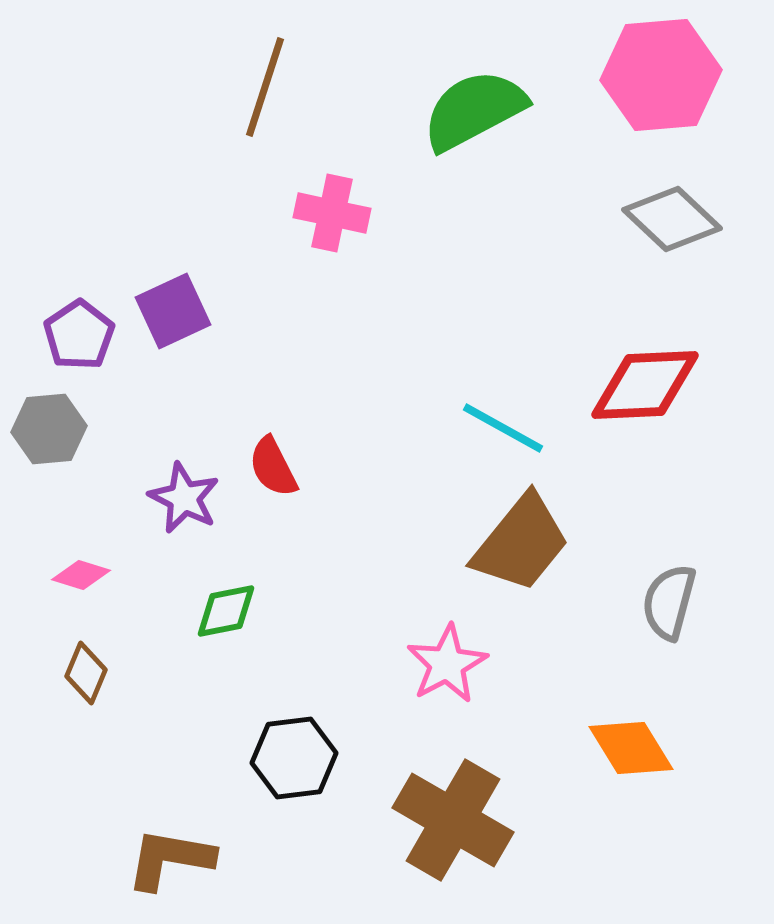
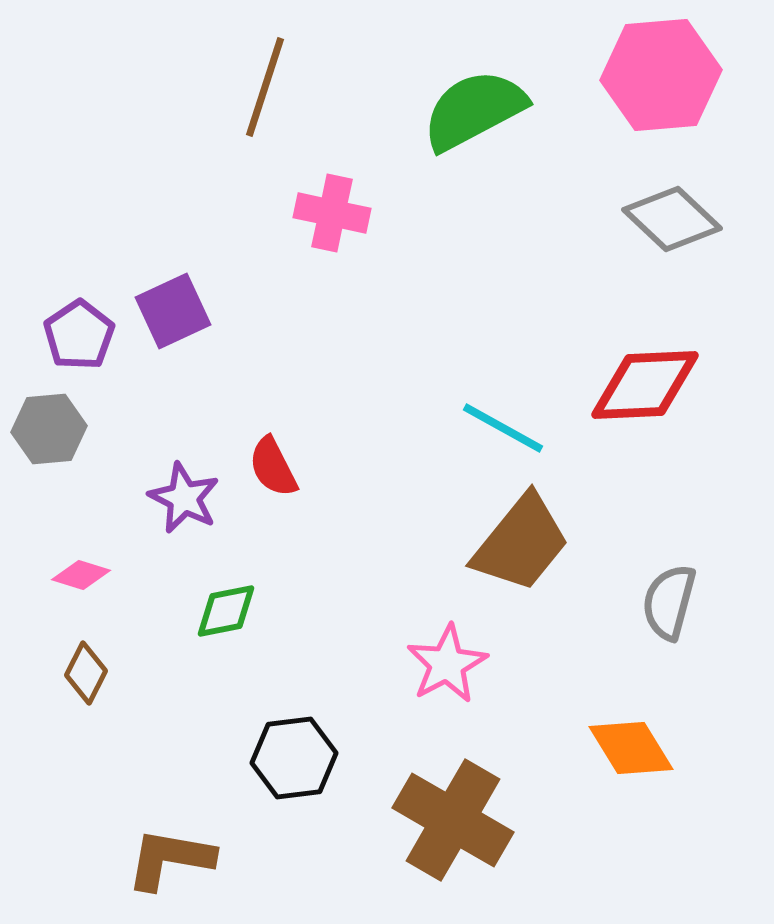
brown diamond: rotated 4 degrees clockwise
